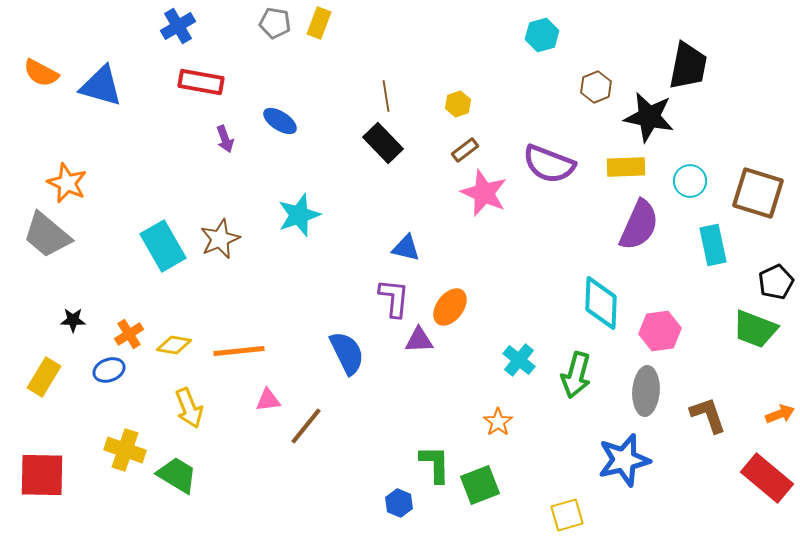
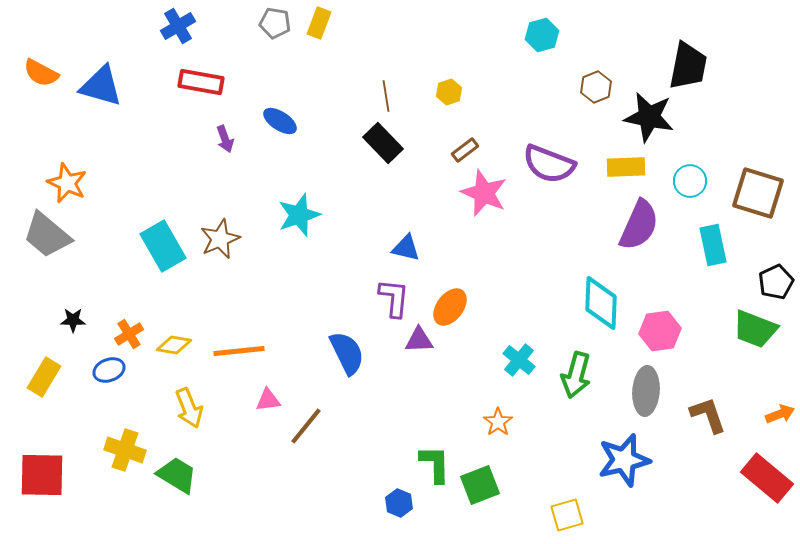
yellow hexagon at (458, 104): moved 9 px left, 12 px up
